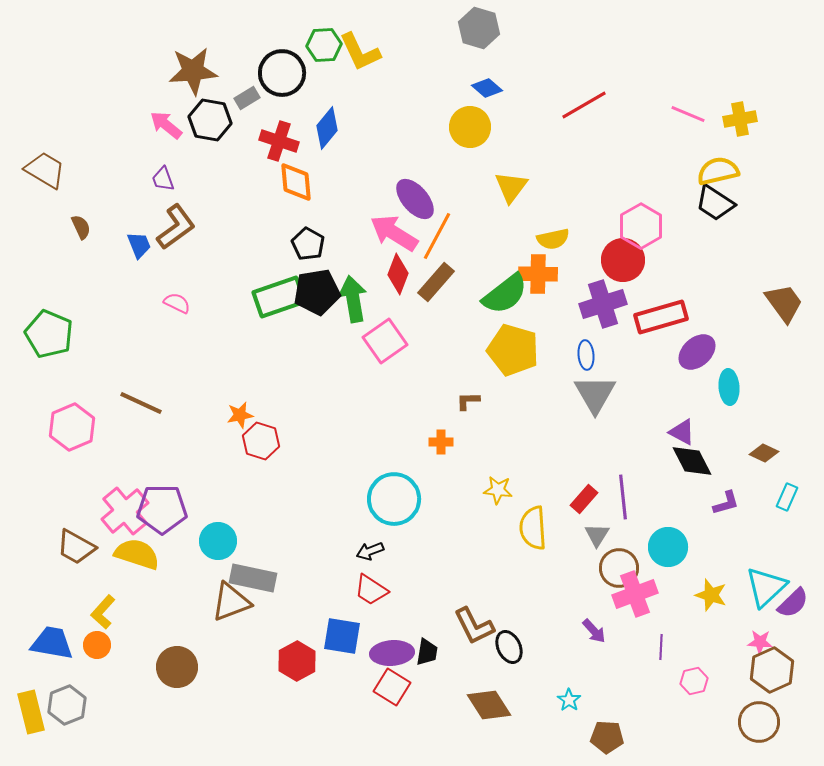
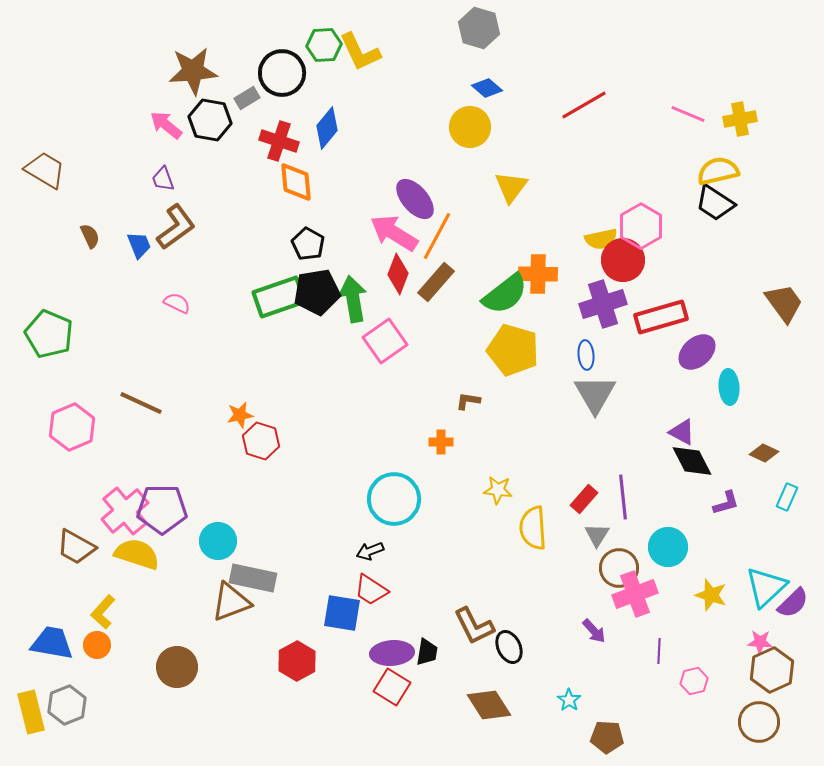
brown semicircle at (81, 227): moved 9 px right, 9 px down
yellow semicircle at (553, 239): moved 48 px right
brown L-shape at (468, 401): rotated 10 degrees clockwise
blue square at (342, 636): moved 23 px up
purple line at (661, 647): moved 2 px left, 4 px down
